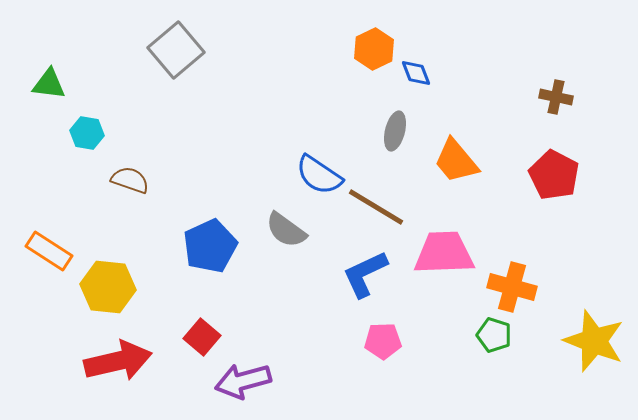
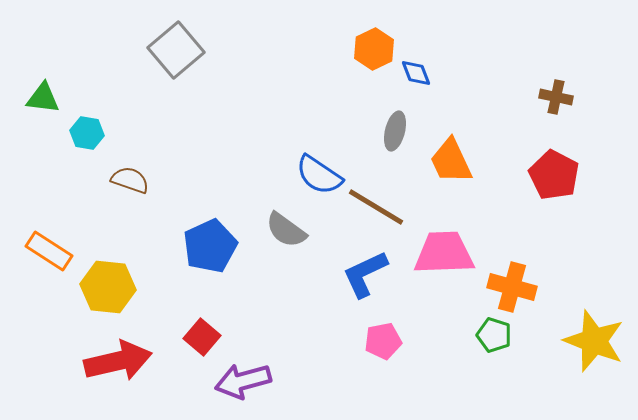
green triangle: moved 6 px left, 14 px down
orange trapezoid: moved 5 px left; rotated 15 degrees clockwise
pink pentagon: rotated 9 degrees counterclockwise
